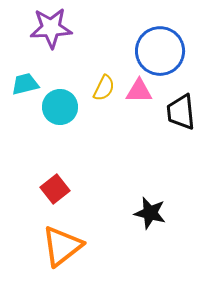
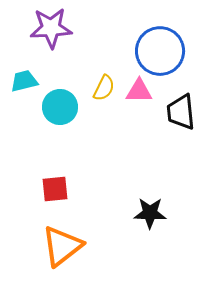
cyan trapezoid: moved 1 px left, 3 px up
red square: rotated 32 degrees clockwise
black star: rotated 12 degrees counterclockwise
